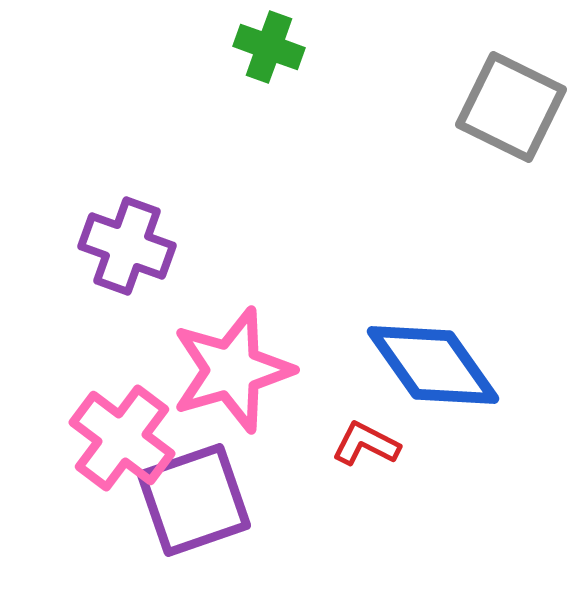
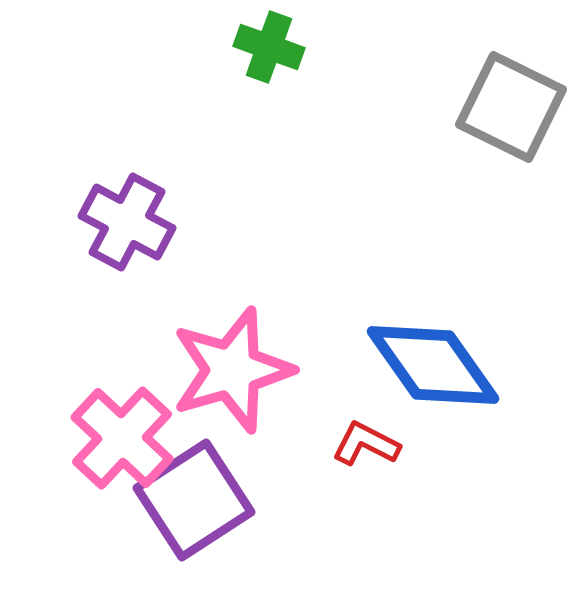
purple cross: moved 24 px up; rotated 8 degrees clockwise
pink cross: rotated 6 degrees clockwise
purple square: rotated 14 degrees counterclockwise
